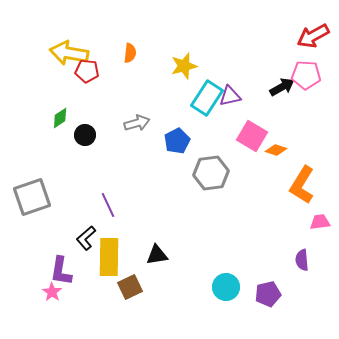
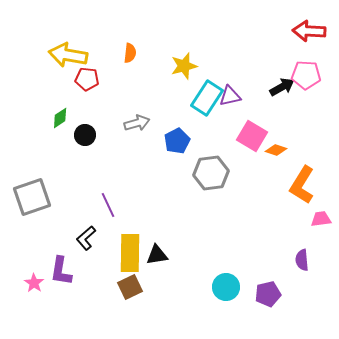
red arrow: moved 4 px left, 5 px up; rotated 32 degrees clockwise
yellow arrow: moved 1 px left, 2 px down
red pentagon: moved 8 px down
pink trapezoid: moved 1 px right, 3 px up
yellow rectangle: moved 21 px right, 4 px up
pink star: moved 18 px left, 9 px up
